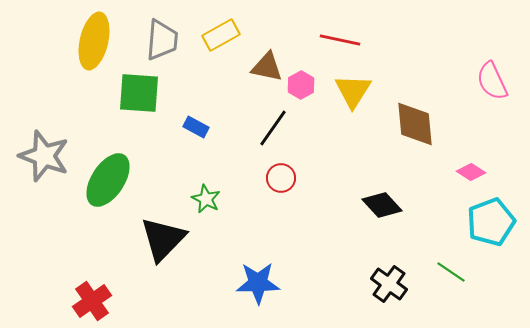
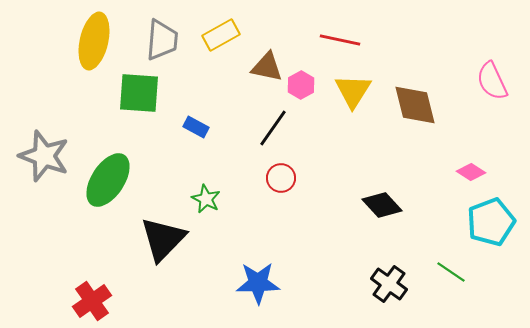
brown diamond: moved 19 px up; rotated 9 degrees counterclockwise
